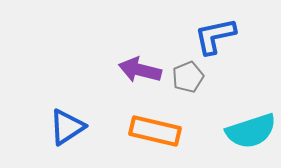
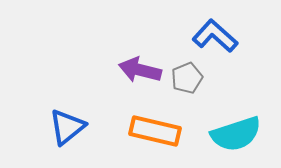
blue L-shape: rotated 54 degrees clockwise
gray pentagon: moved 1 px left, 1 px down
blue triangle: rotated 6 degrees counterclockwise
cyan semicircle: moved 15 px left, 3 px down
